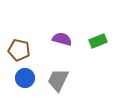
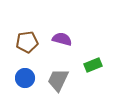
green rectangle: moved 5 px left, 24 px down
brown pentagon: moved 8 px right, 8 px up; rotated 20 degrees counterclockwise
